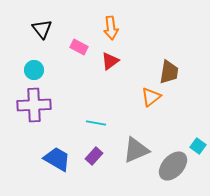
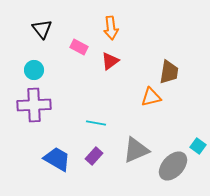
orange triangle: rotated 25 degrees clockwise
